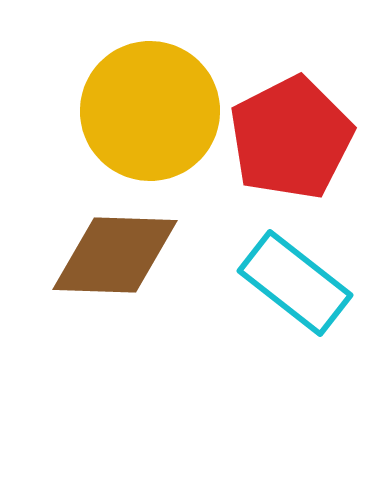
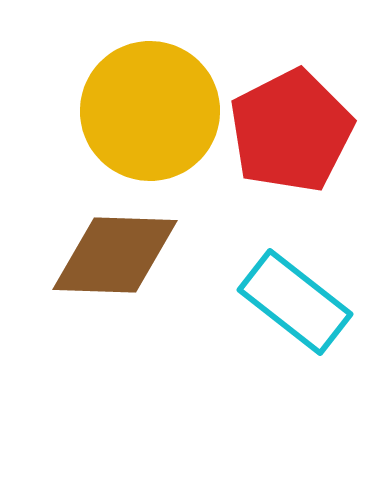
red pentagon: moved 7 px up
cyan rectangle: moved 19 px down
